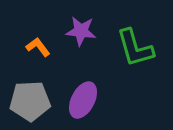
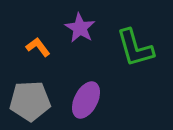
purple star: moved 1 px left, 3 px up; rotated 24 degrees clockwise
purple ellipse: moved 3 px right
